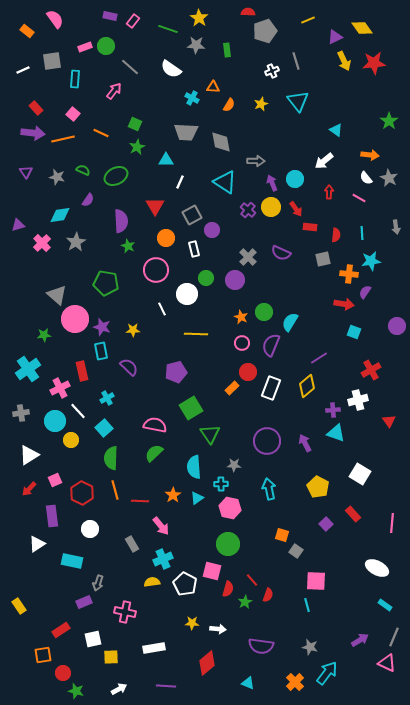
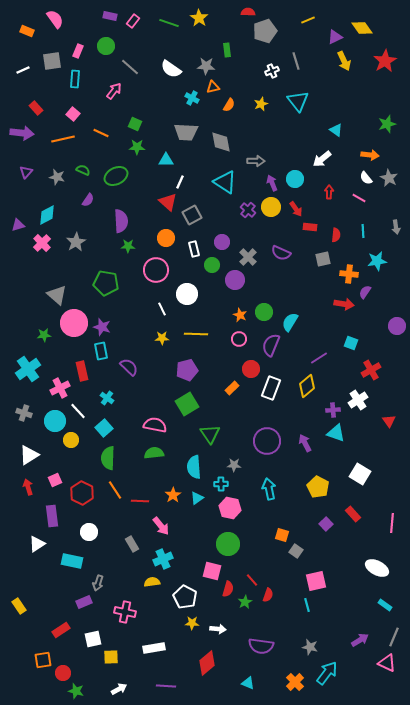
green line at (168, 29): moved 1 px right, 6 px up
orange rectangle at (27, 31): rotated 16 degrees counterclockwise
gray star at (196, 45): moved 10 px right, 21 px down
pink rectangle at (85, 47): moved 7 px left, 4 px down; rotated 48 degrees counterclockwise
red star at (374, 63): moved 11 px right, 2 px up; rotated 25 degrees counterclockwise
orange triangle at (213, 87): rotated 16 degrees counterclockwise
green star at (389, 121): moved 2 px left, 3 px down; rotated 18 degrees clockwise
purple arrow at (33, 133): moved 11 px left
green star at (137, 147): rotated 28 degrees clockwise
white arrow at (324, 161): moved 2 px left, 2 px up
purple triangle at (26, 172): rotated 16 degrees clockwise
red triangle at (155, 206): moved 13 px right, 4 px up; rotated 18 degrees counterclockwise
cyan diamond at (60, 215): moved 13 px left; rotated 20 degrees counterclockwise
purple circle at (212, 230): moved 10 px right, 12 px down
cyan line at (362, 233): moved 1 px right, 2 px up
green star at (128, 246): rotated 24 degrees counterclockwise
cyan star at (371, 261): moved 6 px right
green circle at (206, 278): moved 6 px right, 13 px up
orange star at (241, 317): moved 1 px left, 2 px up
pink circle at (75, 319): moved 1 px left, 4 px down
yellow star at (133, 330): moved 29 px right, 8 px down
cyan square at (354, 332): moved 3 px left, 11 px down
pink circle at (242, 343): moved 3 px left, 4 px up
purple pentagon at (176, 372): moved 11 px right, 2 px up
red circle at (248, 372): moved 3 px right, 3 px up
cyan cross at (107, 398): rotated 24 degrees counterclockwise
white cross at (358, 400): rotated 18 degrees counterclockwise
green square at (191, 408): moved 4 px left, 4 px up
gray cross at (21, 413): moved 3 px right; rotated 28 degrees clockwise
green semicircle at (154, 453): rotated 36 degrees clockwise
green semicircle at (111, 458): moved 3 px left
red arrow at (29, 489): moved 1 px left, 2 px up; rotated 119 degrees clockwise
orange line at (115, 490): rotated 18 degrees counterclockwise
white circle at (90, 529): moved 1 px left, 3 px down
pink square at (316, 581): rotated 15 degrees counterclockwise
white pentagon at (185, 584): moved 13 px down
orange square at (43, 655): moved 5 px down
